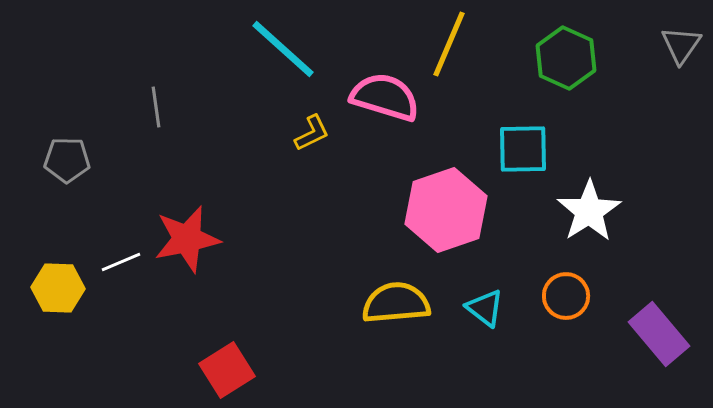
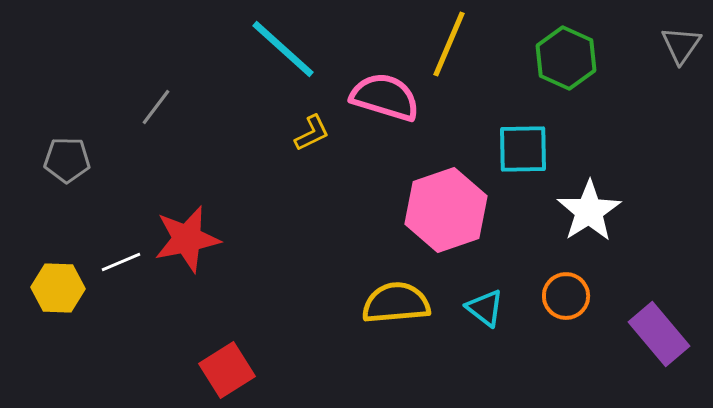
gray line: rotated 45 degrees clockwise
